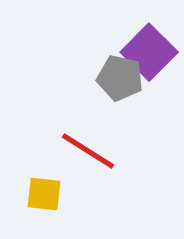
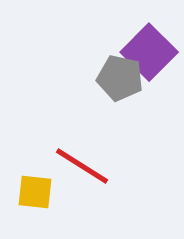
red line: moved 6 px left, 15 px down
yellow square: moved 9 px left, 2 px up
